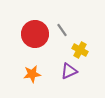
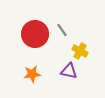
yellow cross: moved 1 px down
purple triangle: rotated 36 degrees clockwise
